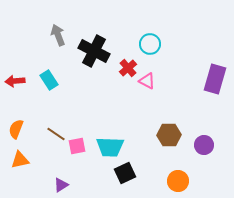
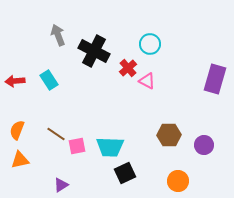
orange semicircle: moved 1 px right, 1 px down
